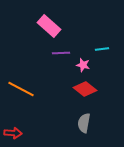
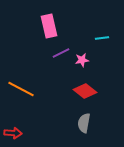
pink rectangle: rotated 35 degrees clockwise
cyan line: moved 11 px up
purple line: rotated 24 degrees counterclockwise
pink star: moved 1 px left, 5 px up; rotated 24 degrees counterclockwise
red diamond: moved 2 px down
